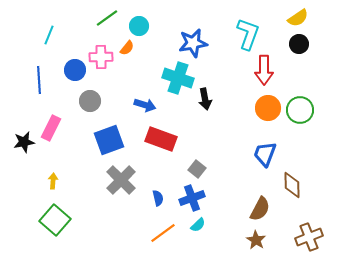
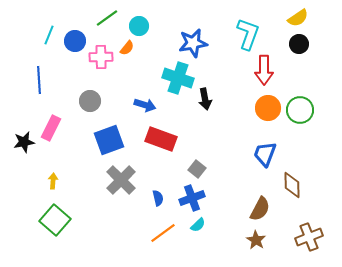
blue circle: moved 29 px up
